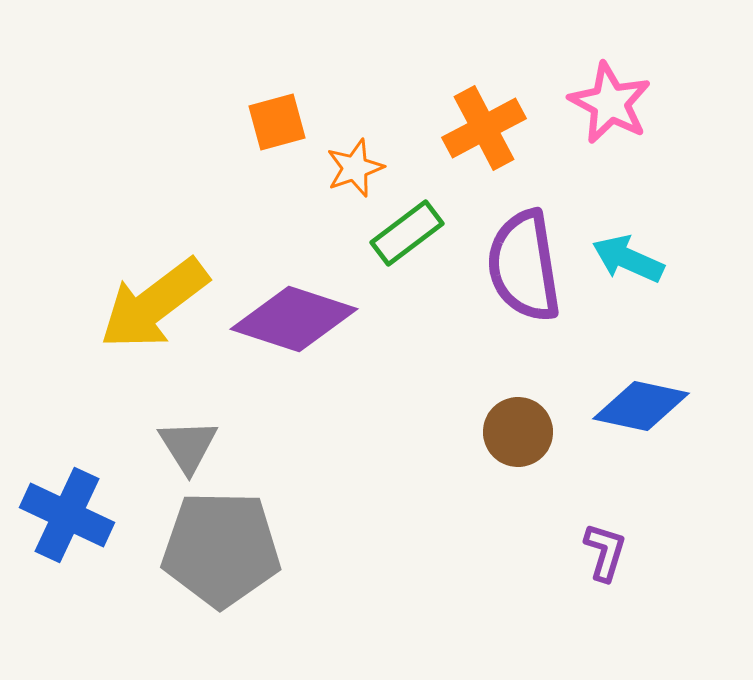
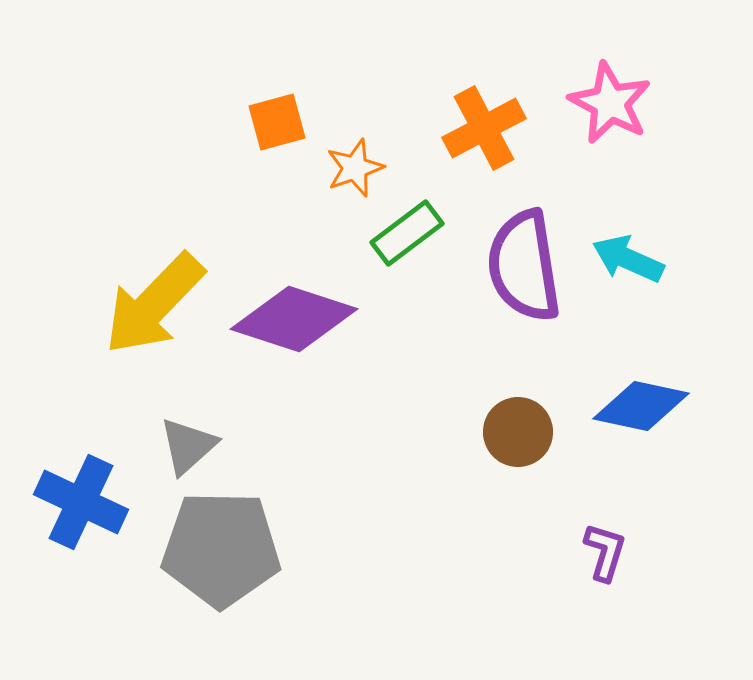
yellow arrow: rotated 9 degrees counterclockwise
gray triangle: rotated 20 degrees clockwise
blue cross: moved 14 px right, 13 px up
